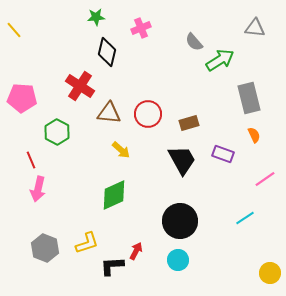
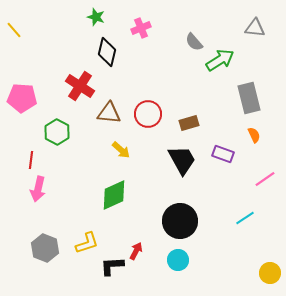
green star: rotated 24 degrees clockwise
red line: rotated 30 degrees clockwise
